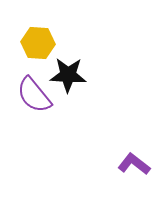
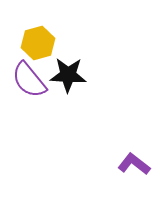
yellow hexagon: rotated 20 degrees counterclockwise
purple semicircle: moved 5 px left, 15 px up
